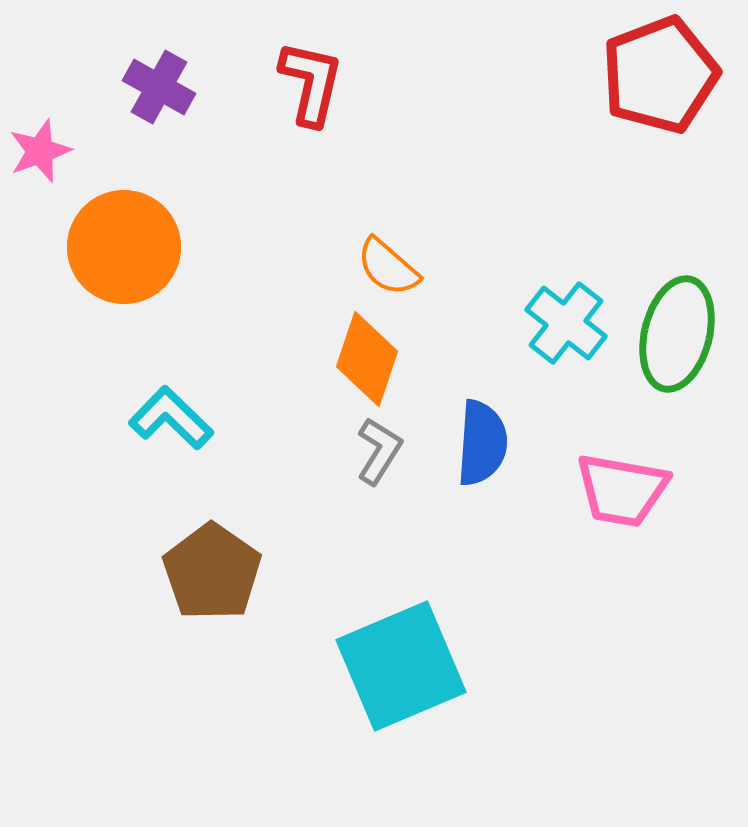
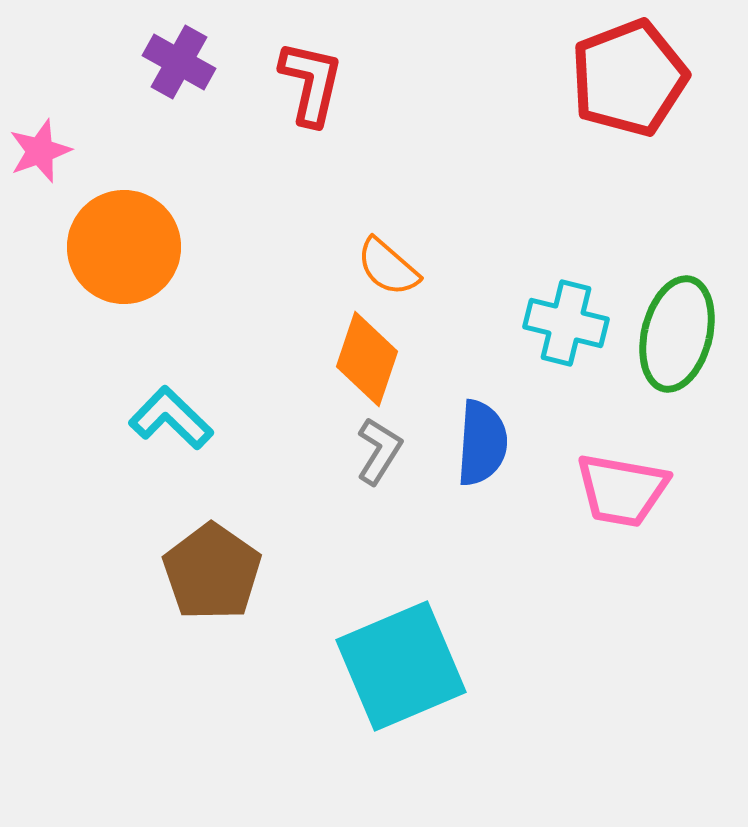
red pentagon: moved 31 px left, 3 px down
purple cross: moved 20 px right, 25 px up
cyan cross: rotated 24 degrees counterclockwise
